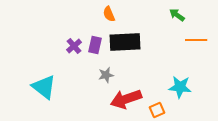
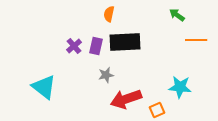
orange semicircle: rotated 35 degrees clockwise
purple rectangle: moved 1 px right, 1 px down
